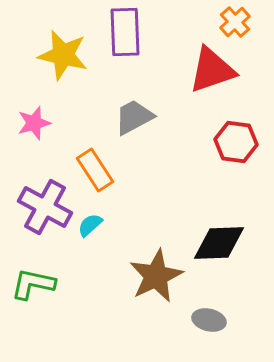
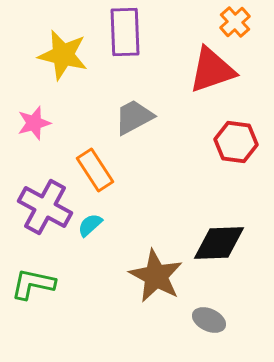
brown star: rotated 18 degrees counterclockwise
gray ellipse: rotated 12 degrees clockwise
